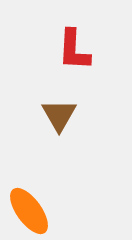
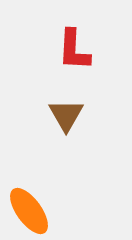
brown triangle: moved 7 px right
